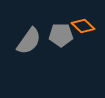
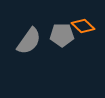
gray pentagon: moved 1 px right
